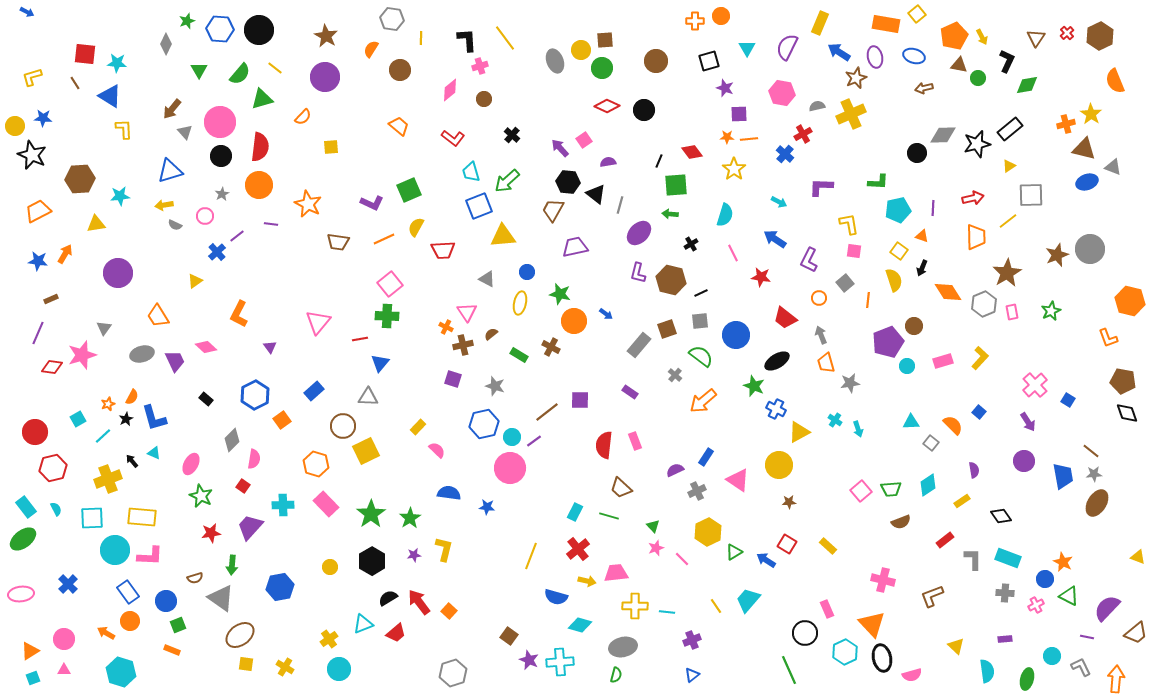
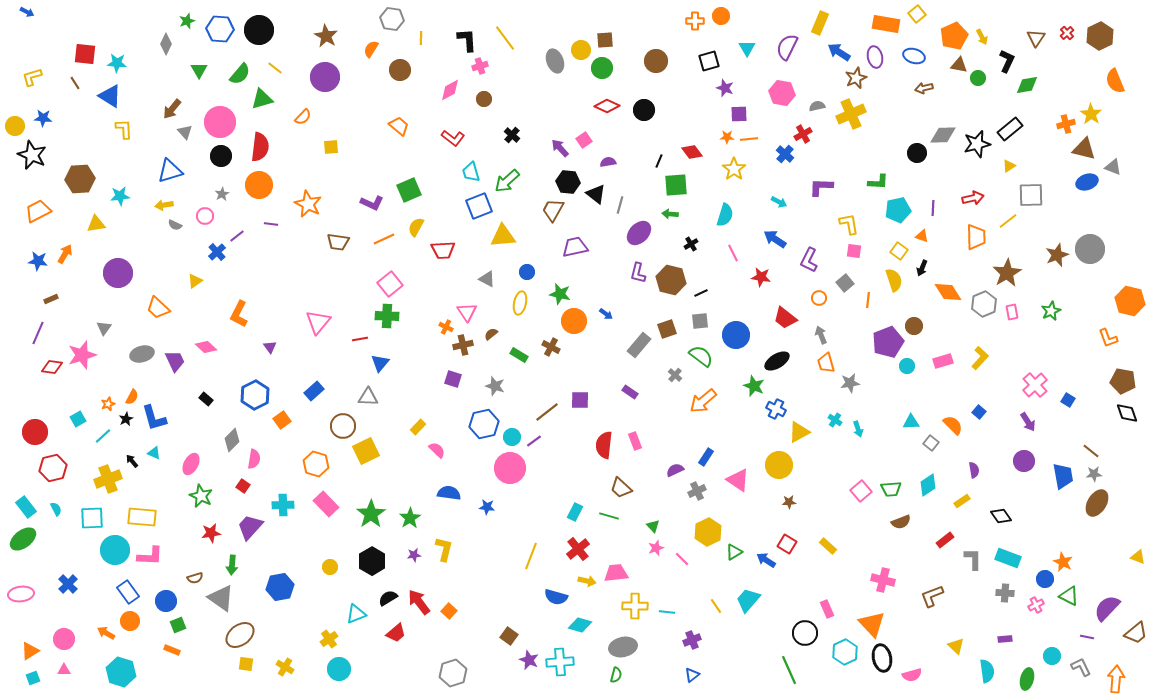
pink diamond at (450, 90): rotated 10 degrees clockwise
orange trapezoid at (158, 316): moved 8 px up; rotated 15 degrees counterclockwise
cyan triangle at (363, 624): moved 7 px left, 10 px up
